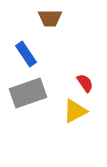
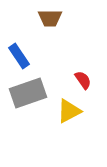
blue rectangle: moved 7 px left, 2 px down
red semicircle: moved 2 px left, 3 px up
yellow triangle: moved 6 px left
